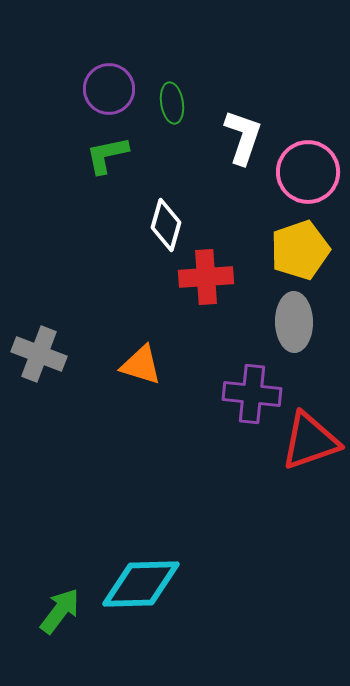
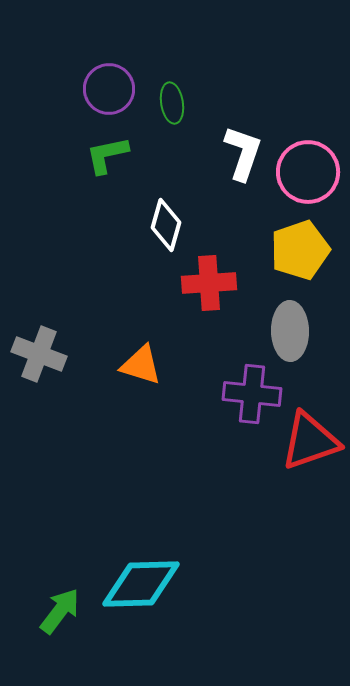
white L-shape: moved 16 px down
red cross: moved 3 px right, 6 px down
gray ellipse: moved 4 px left, 9 px down
